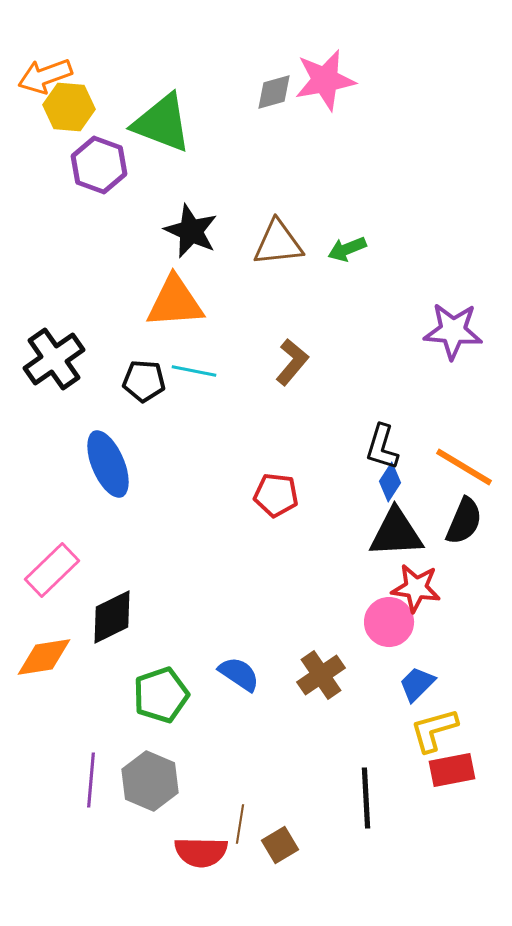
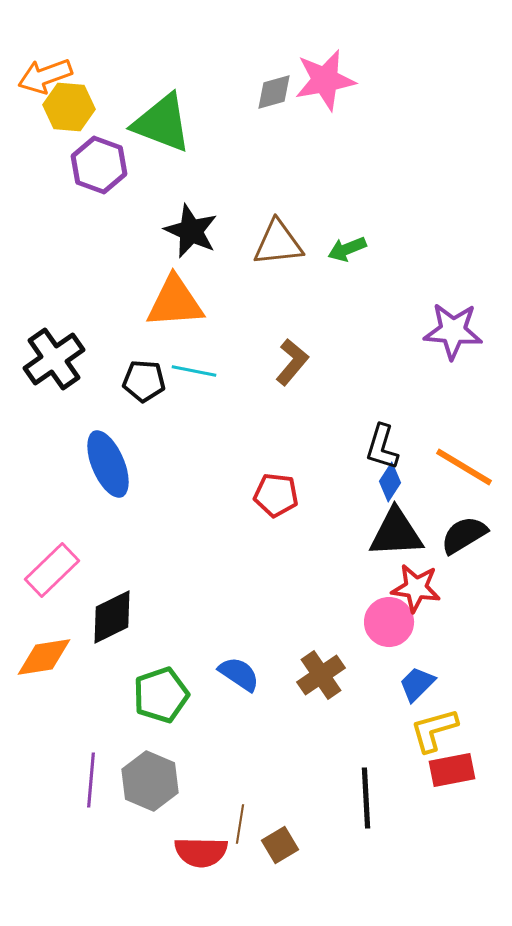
black semicircle: moved 14 px down; rotated 144 degrees counterclockwise
